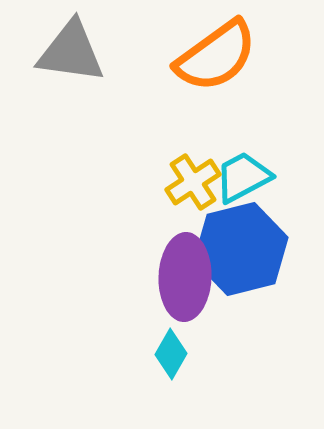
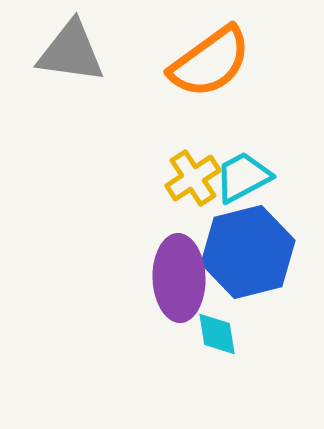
orange semicircle: moved 6 px left, 6 px down
yellow cross: moved 4 px up
blue hexagon: moved 7 px right, 3 px down
purple ellipse: moved 6 px left, 1 px down; rotated 4 degrees counterclockwise
cyan diamond: moved 46 px right, 20 px up; rotated 39 degrees counterclockwise
